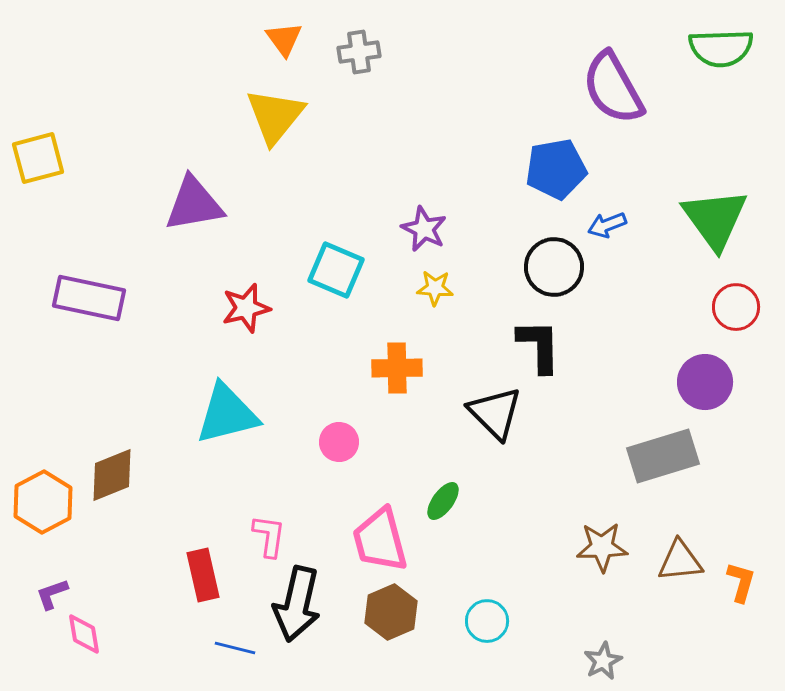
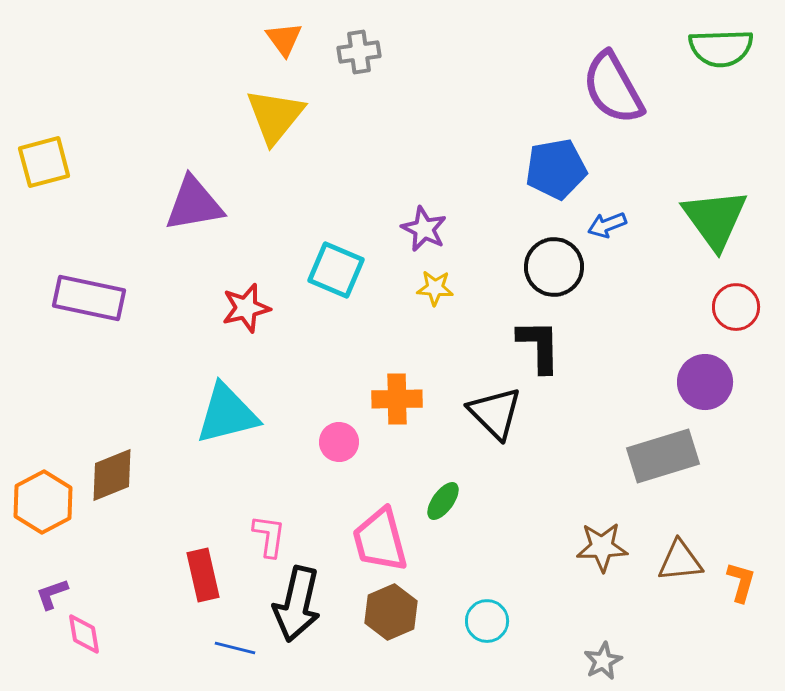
yellow square: moved 6 px right, 4 px down
orange cross: moved 31 px down
